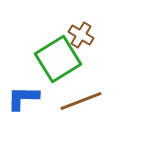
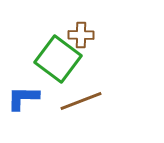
brown cross: rotated 30 degrees counterclockwise
green square: rotated 21 degrees counterclockwise
